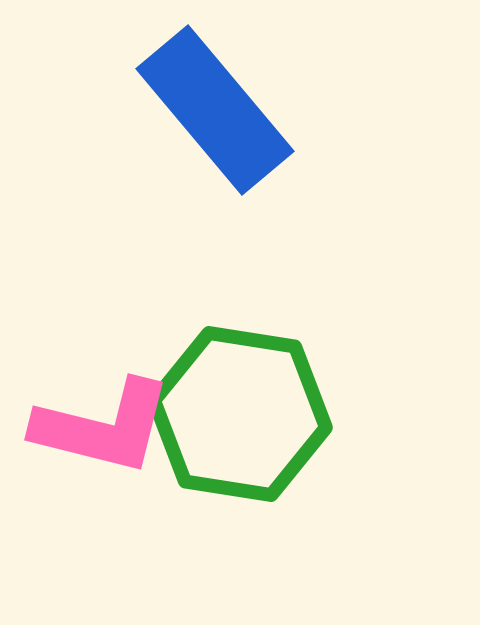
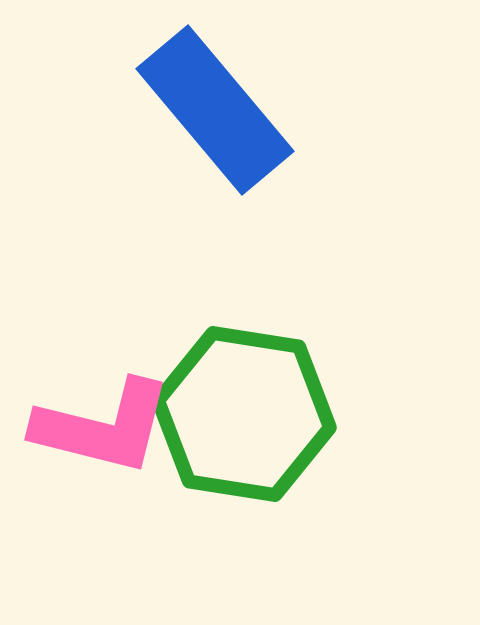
green hexagon: moved 4 px right
